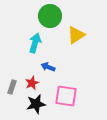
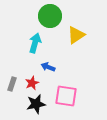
gray rectangle: moved 3 px up
